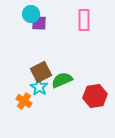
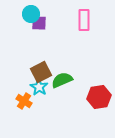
red hexagon: moved 4 px right, 1 px down
